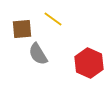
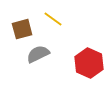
brown square: rotated 10 degrees counterclockwise
gray semicircle: rotated 95 degrees clockwise
